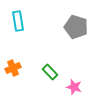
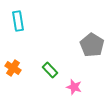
gray pentagon: moved 16 px right, 18 px down; rotated 15 degrees clockwise
orange cross: rotated 35 degrees counterclockwise
green rectangle: moved 2 px up
